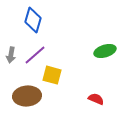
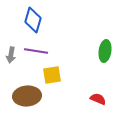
green ellipse: rotated 65 degrees counterclockwise
purple line: moved 1 px right, 4 px up; rotated 50 degrees clockwise
yellow square: rotated 24 degrees counterclockwise
red semicircle: moved 2 px right
